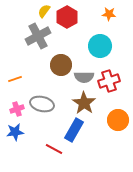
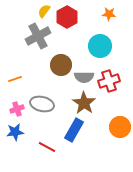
orange circle: moved 2 px right, 7 px down
red line: moved 7 px left, 2 px up
